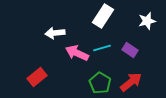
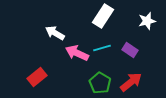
white arrow: rotated 36 degrees clockwise
